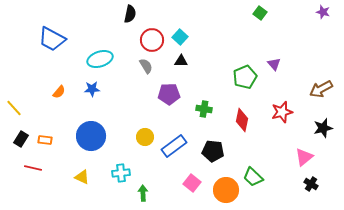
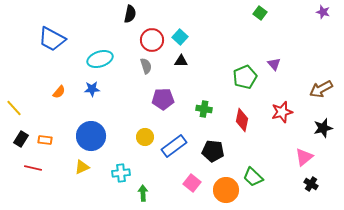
gray semicircle: rotated 14 degrees clockwise
purple pentagon: moved 6 px left, 5 px down
yellow triangle: moved 10 px up; rotated 49 degrees counterclockwise
